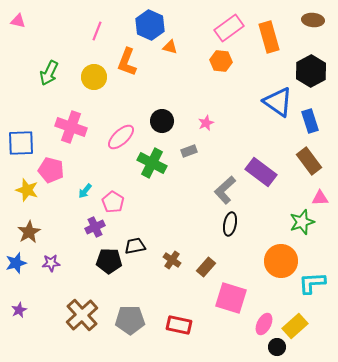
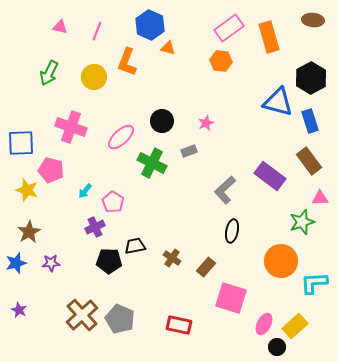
pink triangle at (18, 21): moved 42 px right, 6 px down
orange triangle at (170, 47): moved 2 px left, 1 px down
black hexagon at (311, 71): moved 7 px down
blue triangle at (278, 102): rotated 20 degrees counterclockwise
purple rectangle at (261, 172): moved 9 px right, 4 px down
black ellipse at (230, 224): moved 2 px right, 7 px down
brown cross at (172, 260): moved 2 px up
cyan L-shape at (312, 283): moved 2 px right
purple star at (19, 310): rotated 21 degrees counterclockwise
gray pentagon at (130, 320): moved 10 px left, 1 px up; rotated 24 degrees clockwise
